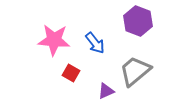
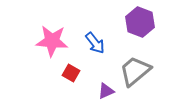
purple hexagon: moved 2 px right, 1 px down
pink star: moved 2 px left, 1 px down
